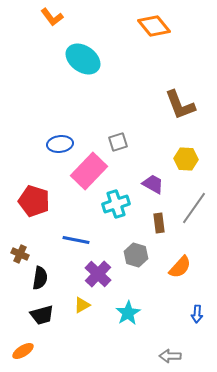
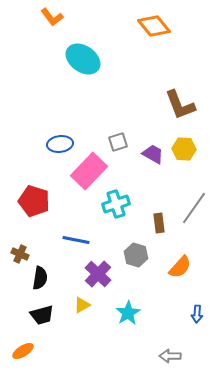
yellow hexagon: moved 2 px left, 10 px up
purple trapezoid: moved 30 px up
